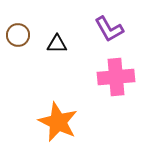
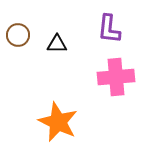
purple L-shape: rotated 36 degrees clockwise
